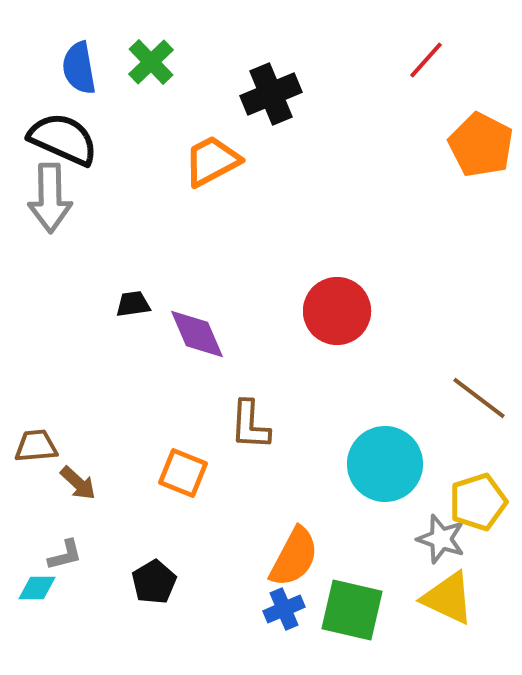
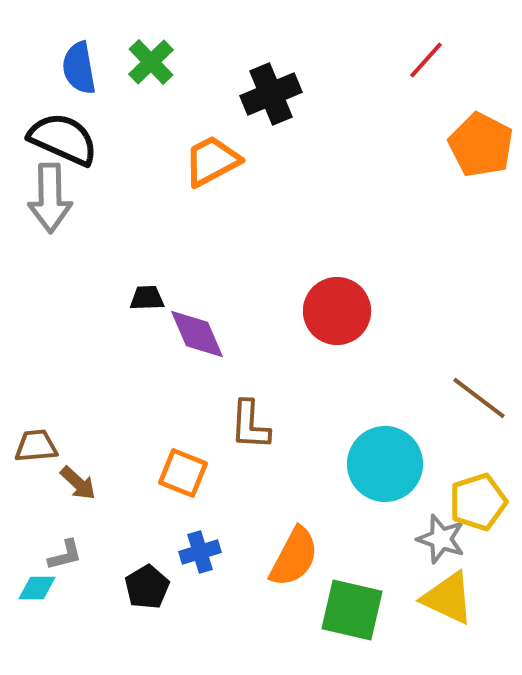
black trapezoid: moved 14 px right, 6 px up; rotated 6 degrees clockwise
black pentagon: moved 7 px left, 5 px down
blue cross: moved 84 px left, 57 px up; rotated 6 degrees clockwise
